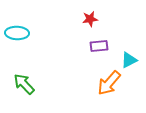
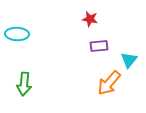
red star: rotated 21 degrees clockwise
cyan ellipse: moved 1 px down
cyan triangle: rotated 24 degrees counterclockwise
green arrow: rotated 130 degrees counterclockwise
